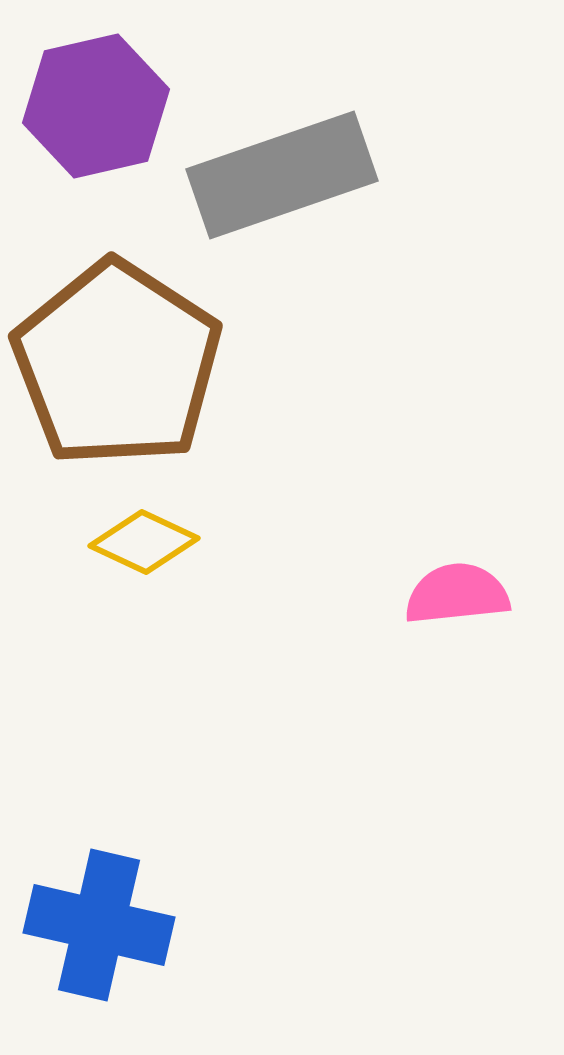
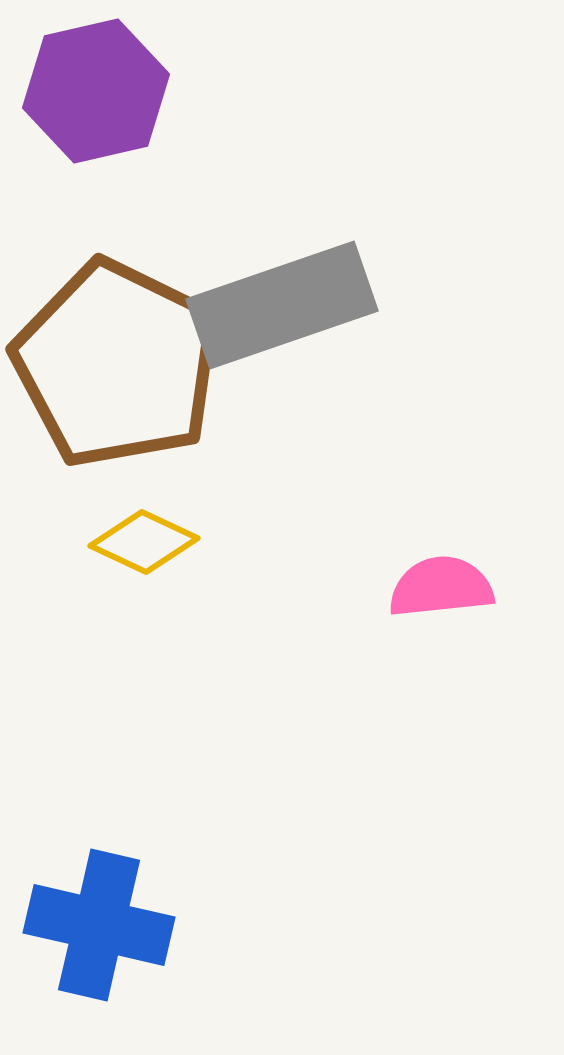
purple hexagon: moved 15 px up
gray rectangle: moved 130 px down
brown pentagon: rotated 7 degrees counterclockwise
pink semicircle: moved 16 px left, 7 px up
